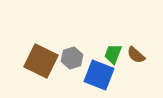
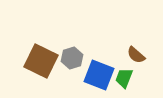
green trapezoid: moved 11 px right, 24 px down
